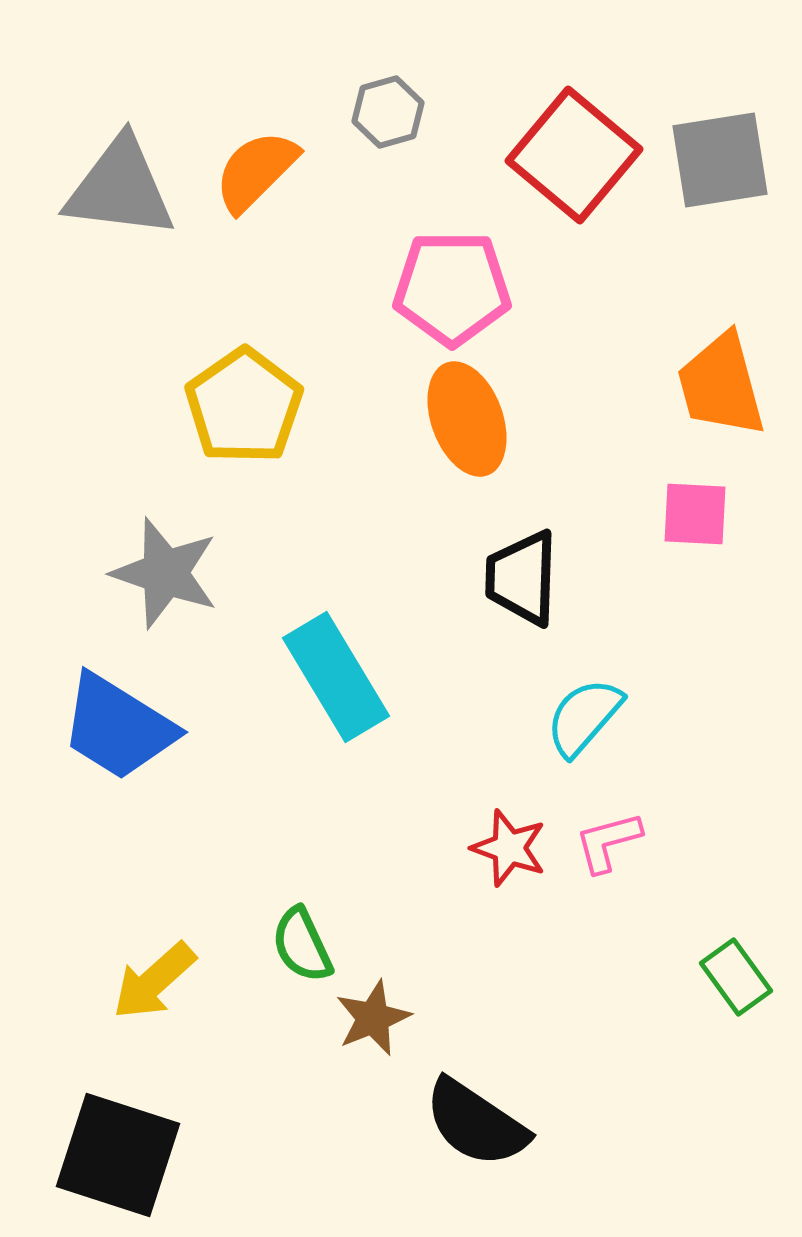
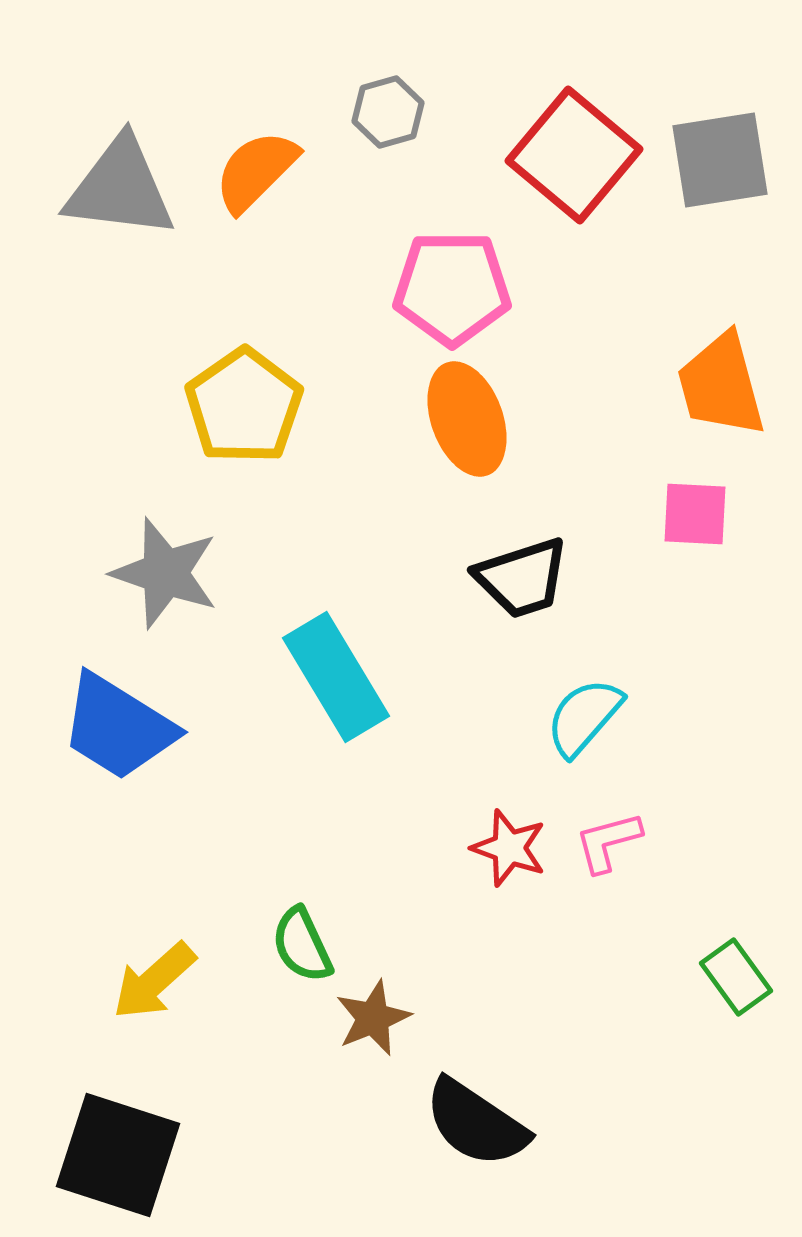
black trapezoid: rotated 110 degrees counterclockwise
